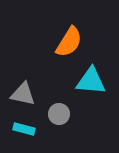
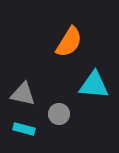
cyan triangle: moved 3 px right, 4 px down
